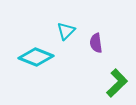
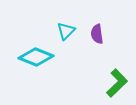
purple semicircle: moved 1 px right, 9 px up
